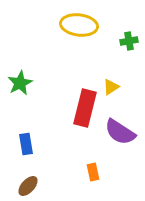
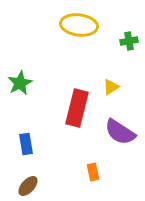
red rectangle: moved 8 px left
